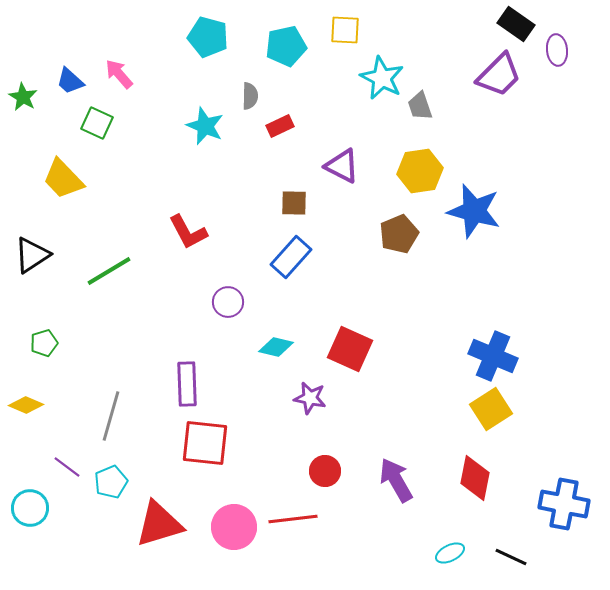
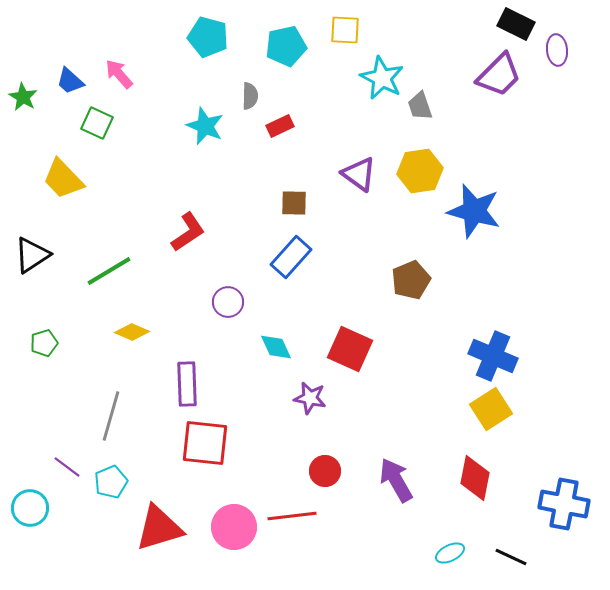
black rectangle at (516, 24): rotated 9 degrees counterclockwise
purple triangle at (342, 166): moved 17 px right, 8 px down; rotated 9 degrees clockwise
red L-shape at (188, 232): rotated 96 degrees counterclockwise
brown pentagon at (399, 234): moved 12 px right, 46 px down
cyan diamond at (276, 347): rotated 52 degrees clockwise
yellow diamond at (26, 405): moved 106 px right, 73 px up
red line at (293, 519): moved 1 px left, 3 px up
red triangle at (159, 524): moved 4 px down
